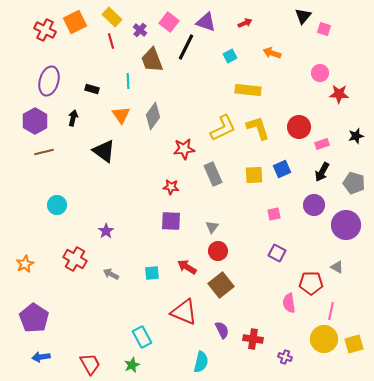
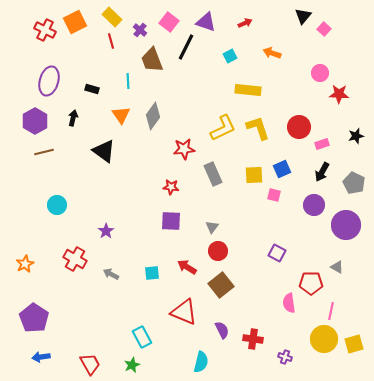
pink square at (324, 29): rotated 24 degrees clockwise
gray pentagon at (354, 183): rotated 10 degrees clockwise
pink square at (274, 214): moved 19 px up; rotated 24 degrees clockwise
